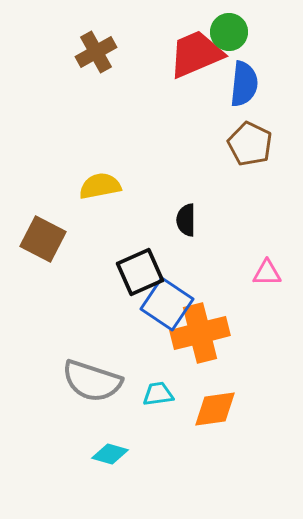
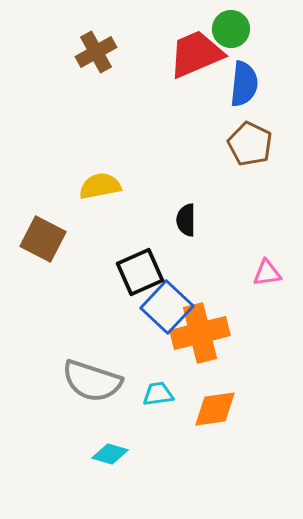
green circle: moved 2 px right, 3 px up
pink triangle: rotated 8 degrees counterclockwise
blue square: moved 3 px down; rotated 9 degrees clockwise
